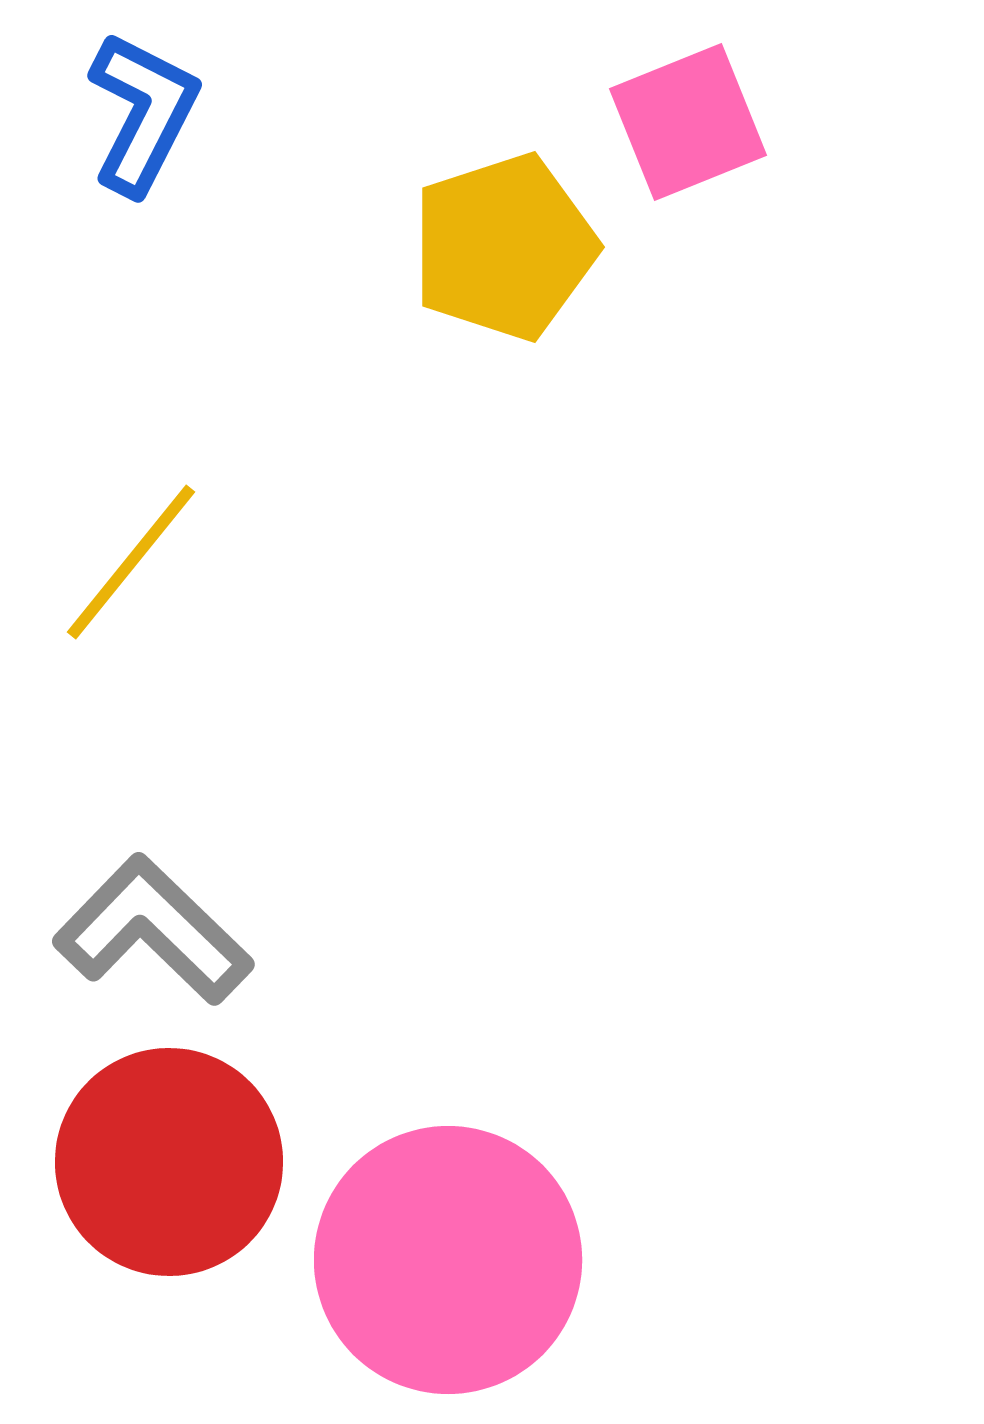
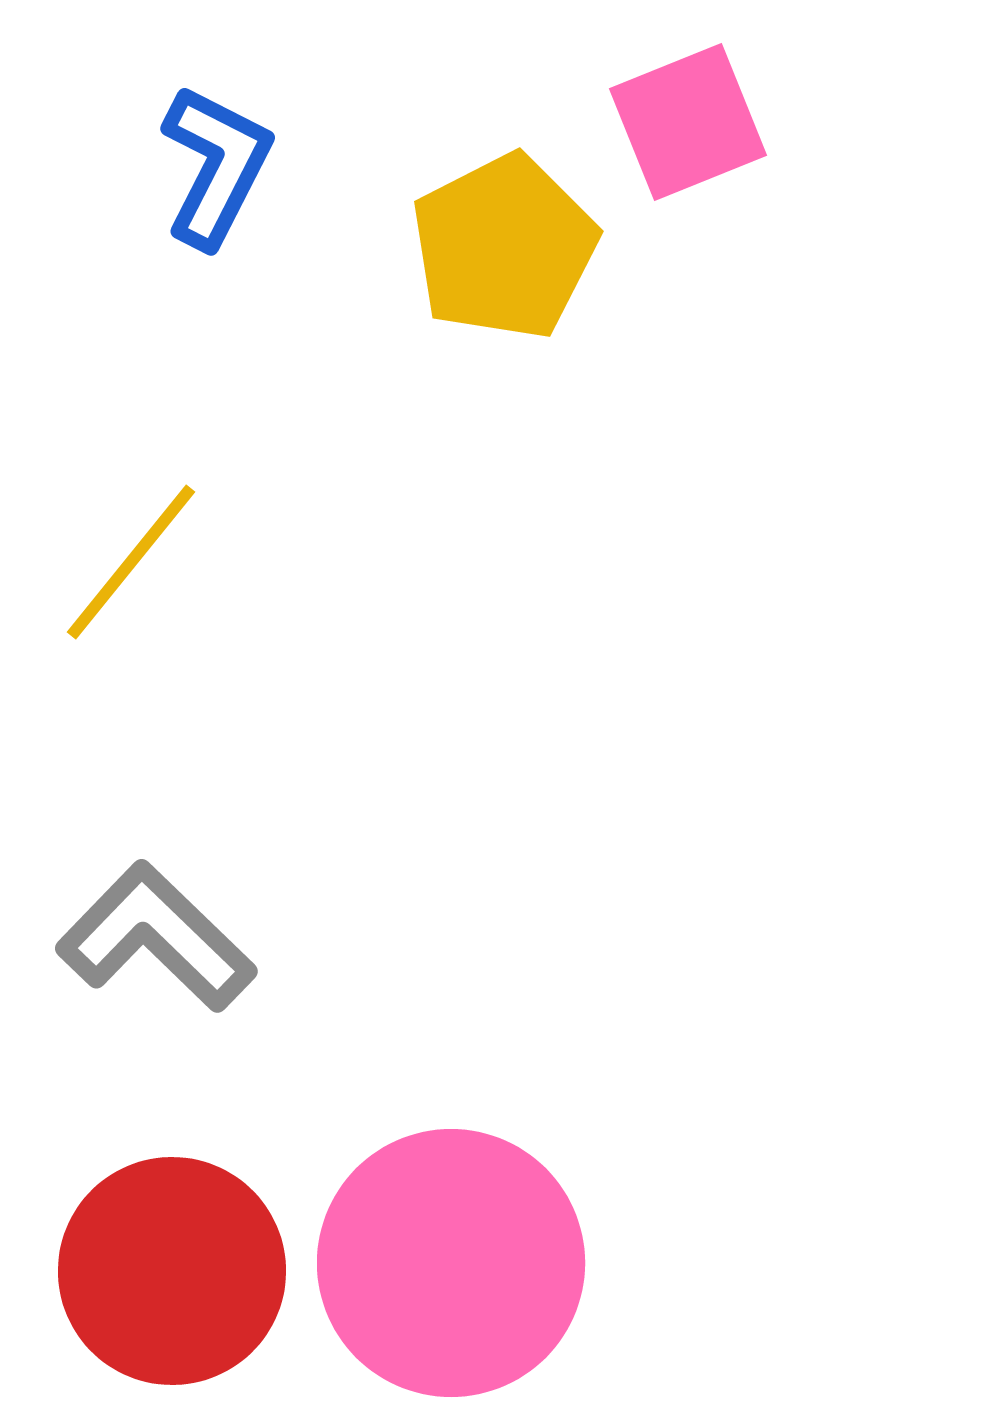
blue L-shape: moved 73 px right, 53 px down
yellow pentagon: rotated 9 degrees counterclockwise
gray L-shape: moved 3 px right, 7 px down
red circle: moved 3 px right, 109 px down
pink circle: moved 3 px right, 3 px down
